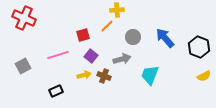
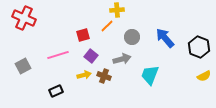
gray circle: moved 1 px left
